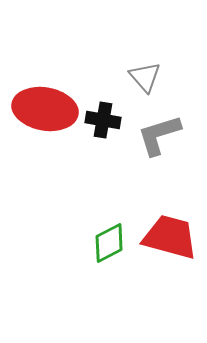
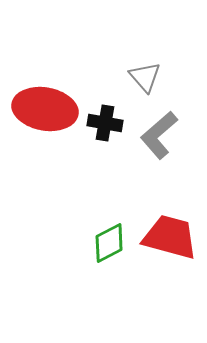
black cross: moved 2 px right, 3 px down
gray L-shape: rotated 24 degrees counterclockwise
